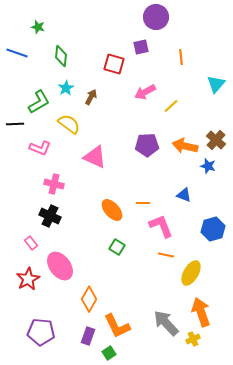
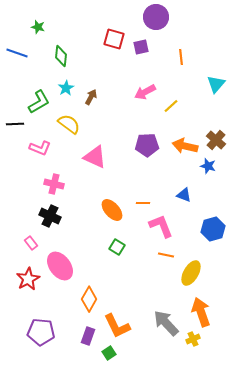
red square at (114, 64): moved 25 px up
